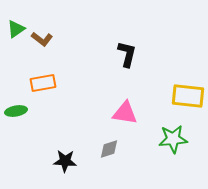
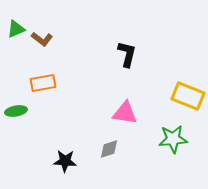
green triangle: rotated 12 degrees clockwise
yellow rectangle: rotated 16 degrees clockwise
